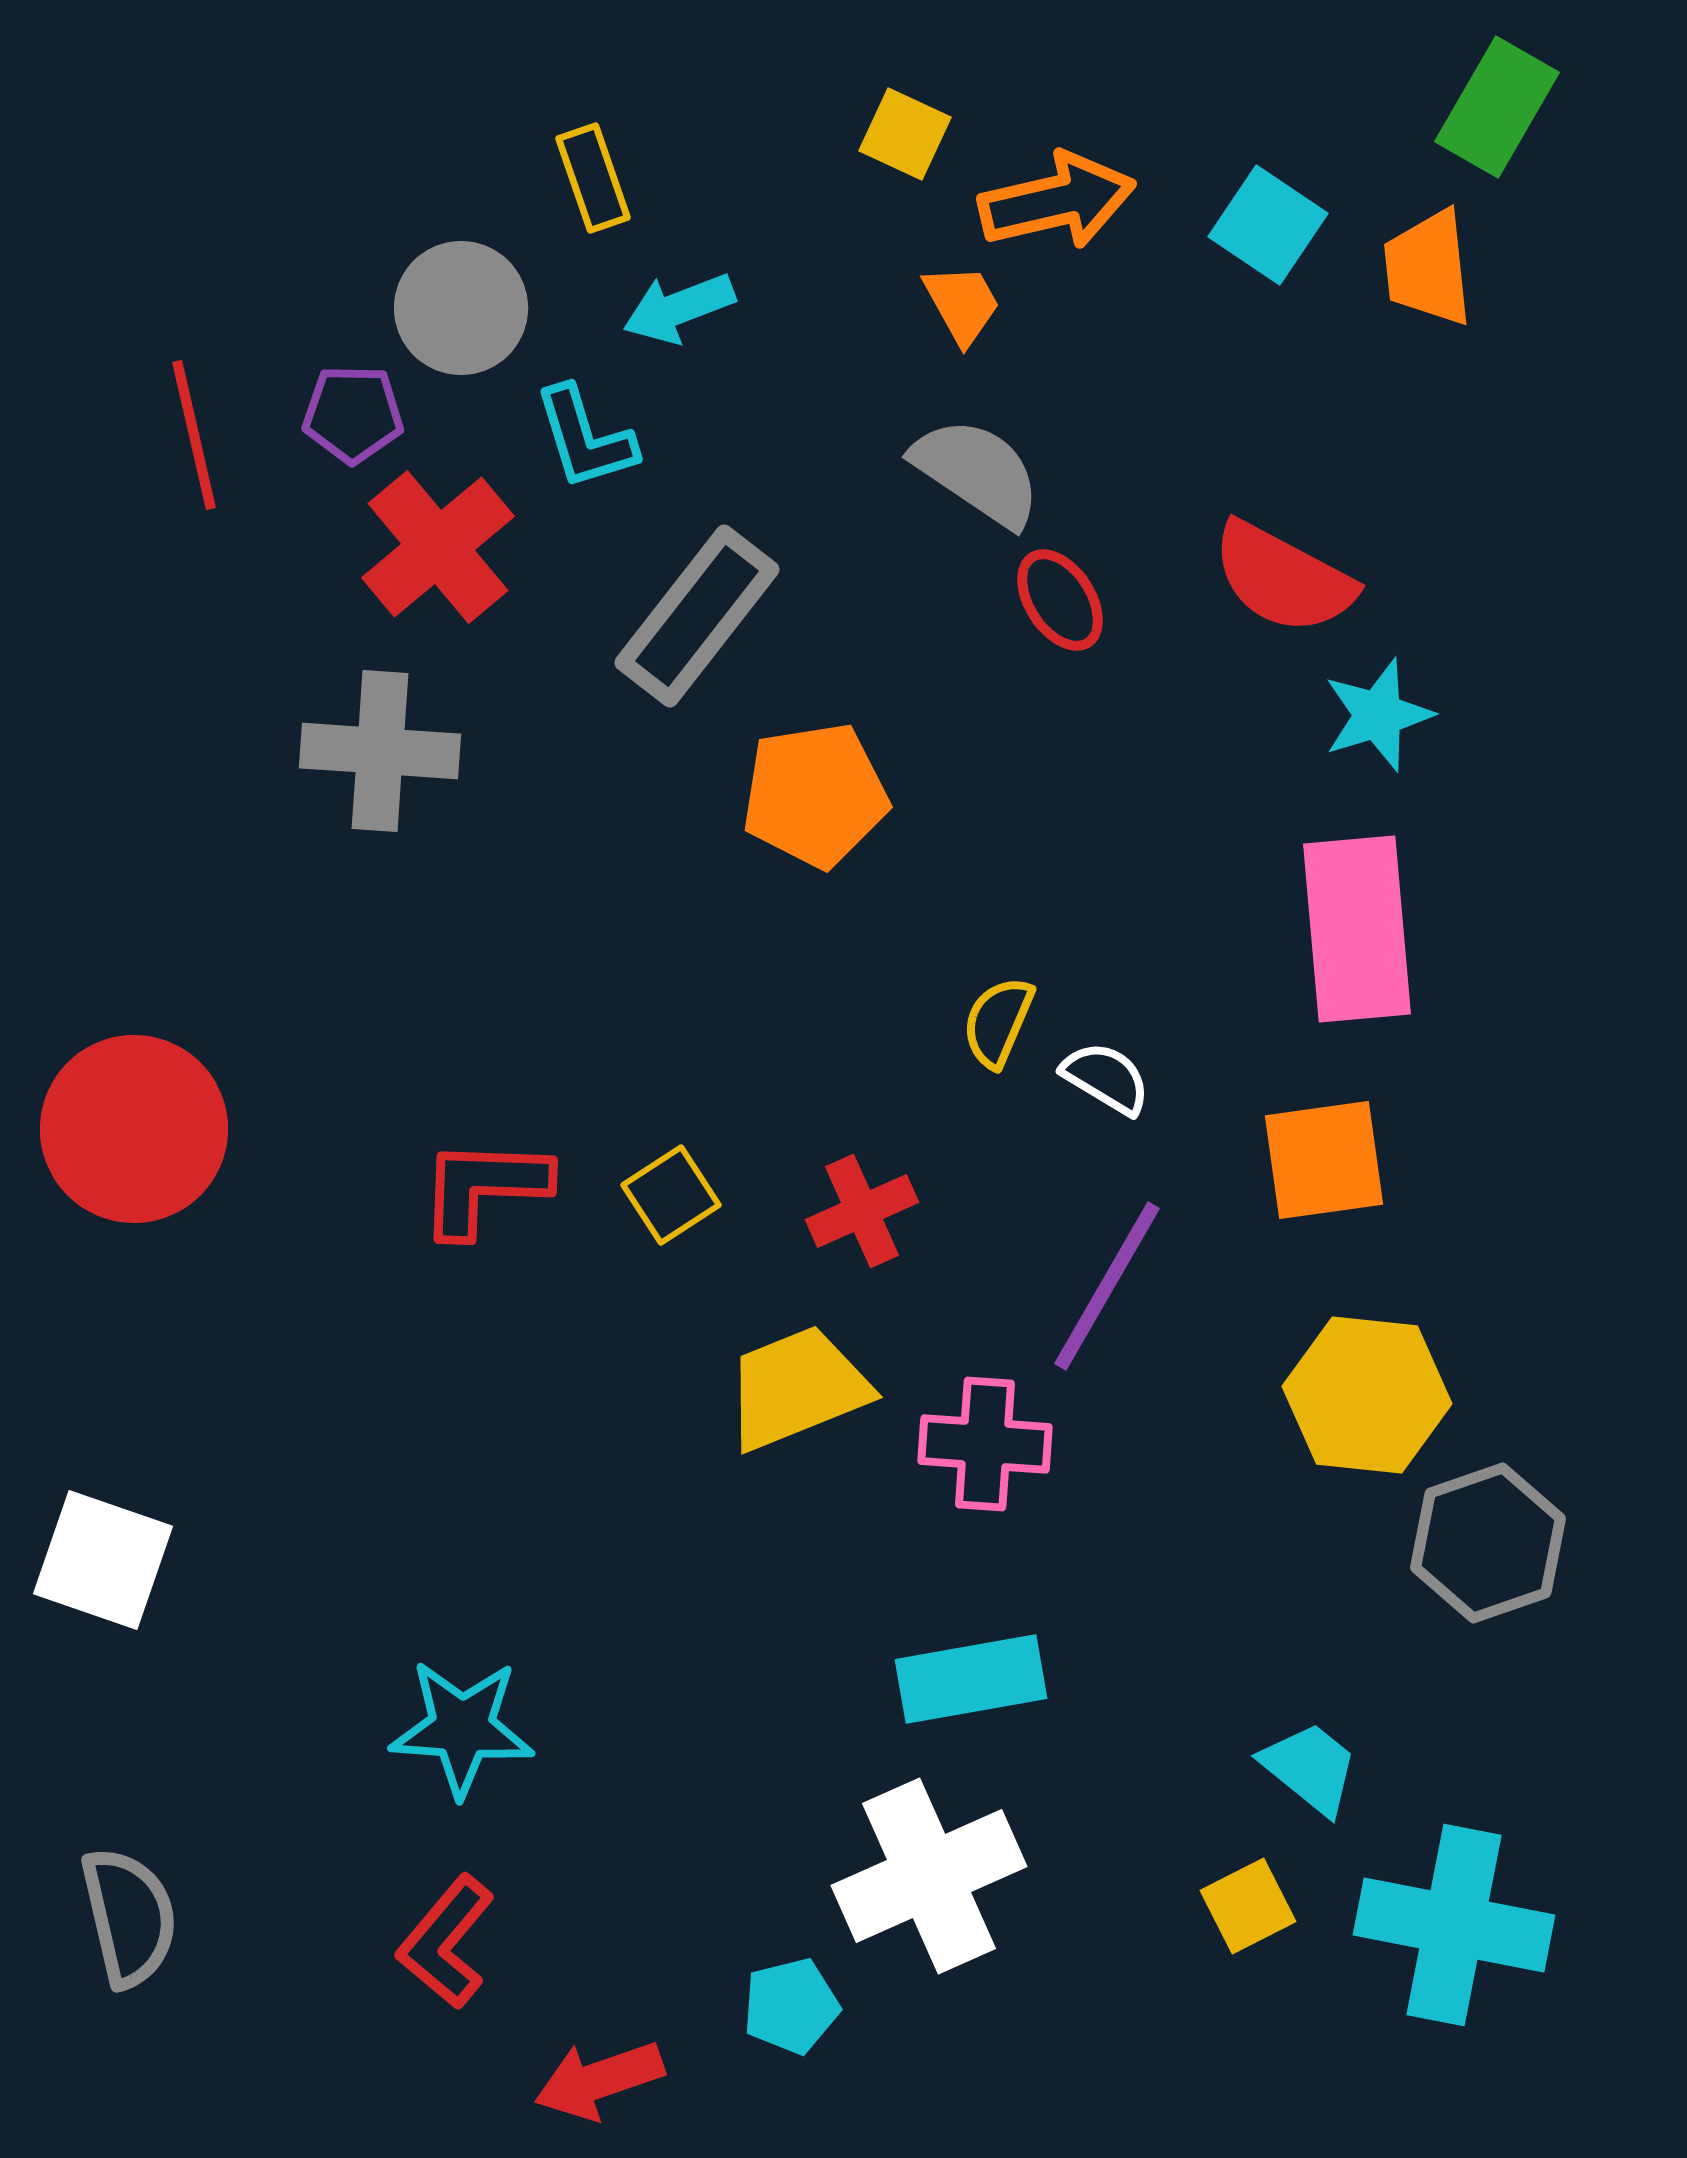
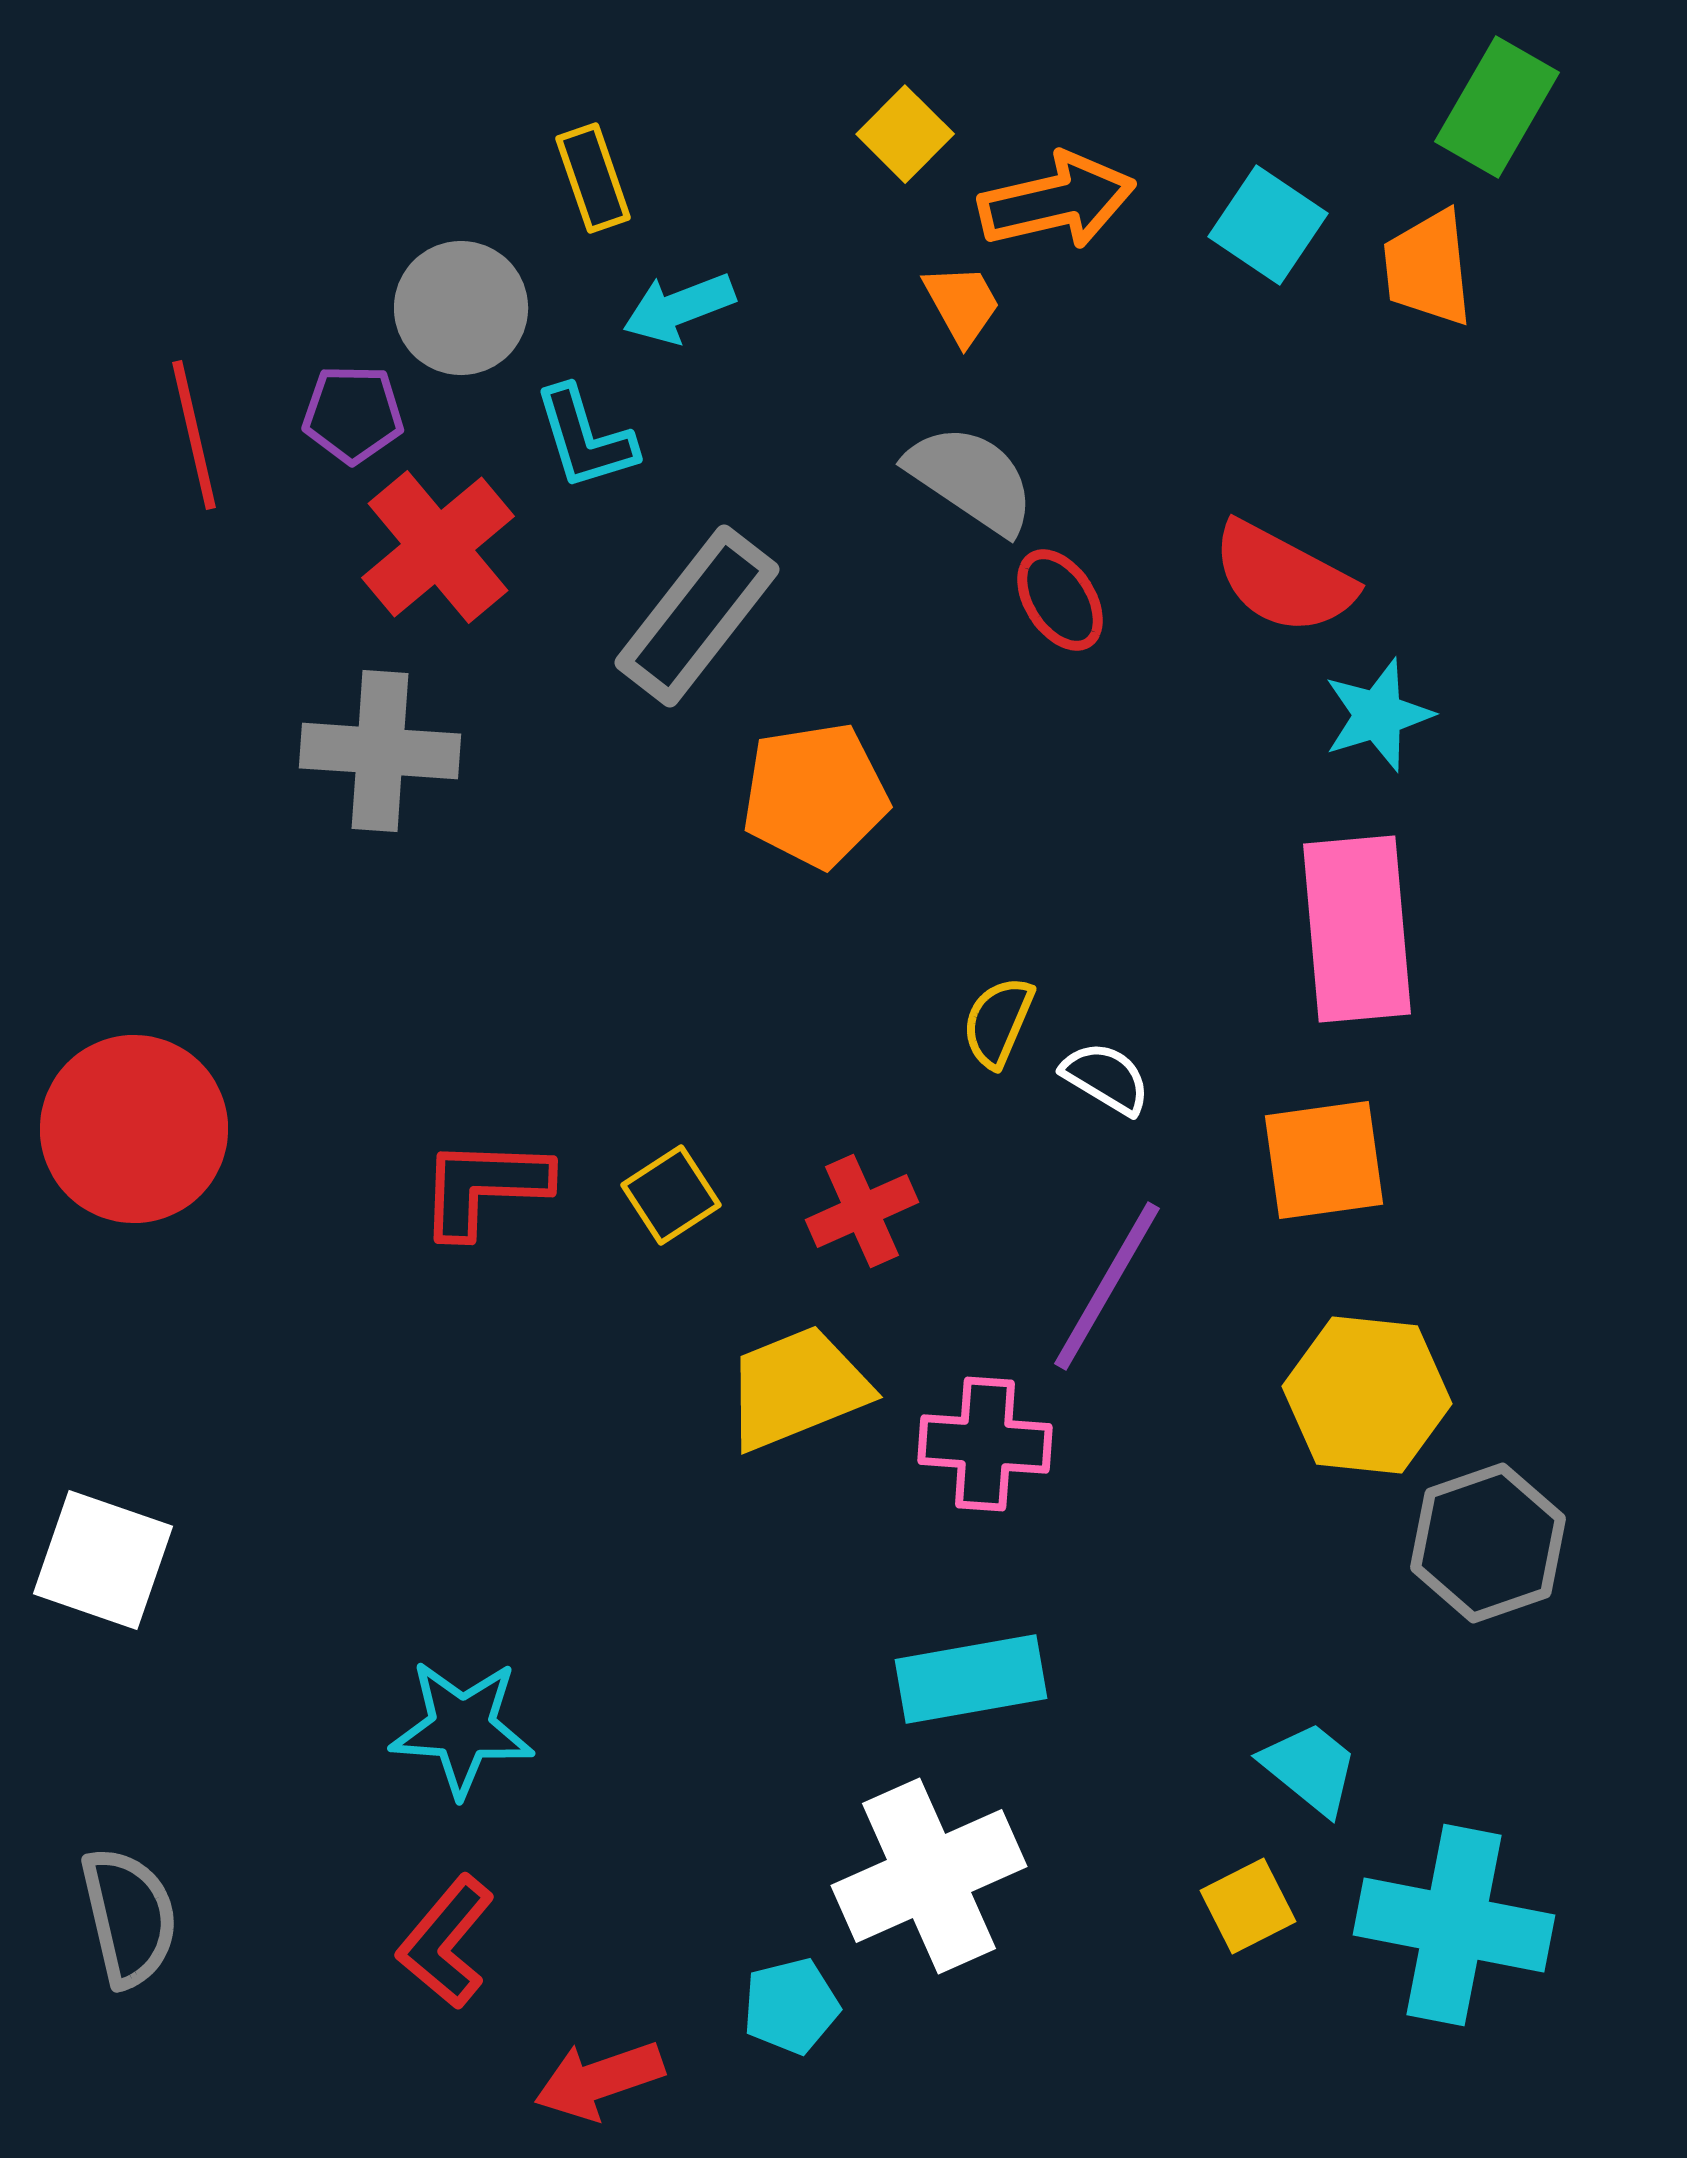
yellow square at (905, 134): rotated 20 degrees clockwise
gray semicircle at (977, 472): moved 6 px left, 7 px down
